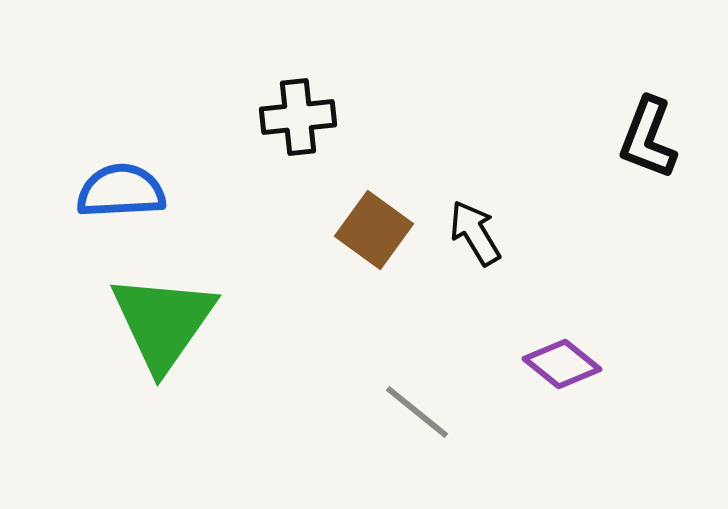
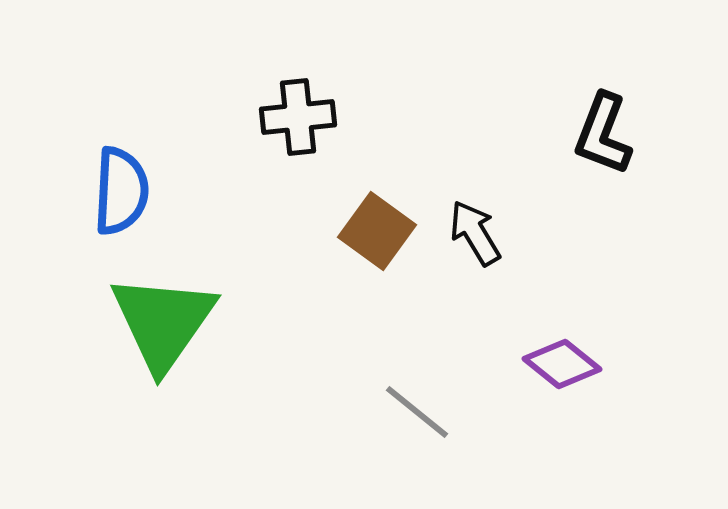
black L-shape: moved 45 px left, 4 px up
blue semicircle: rotated 96 degrees clockwise
brown square: moved 3 px right, 1 px down
